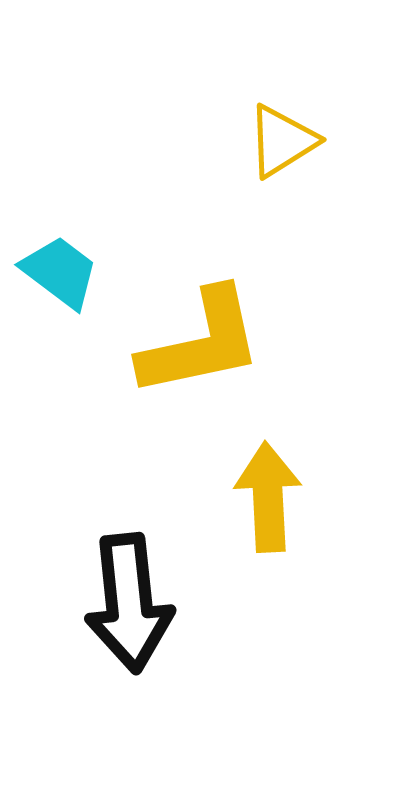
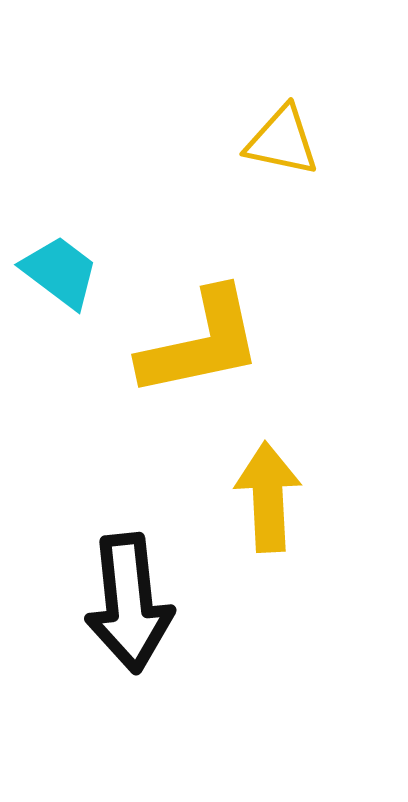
yellow triangle: rotated 44 degrees clockwise
